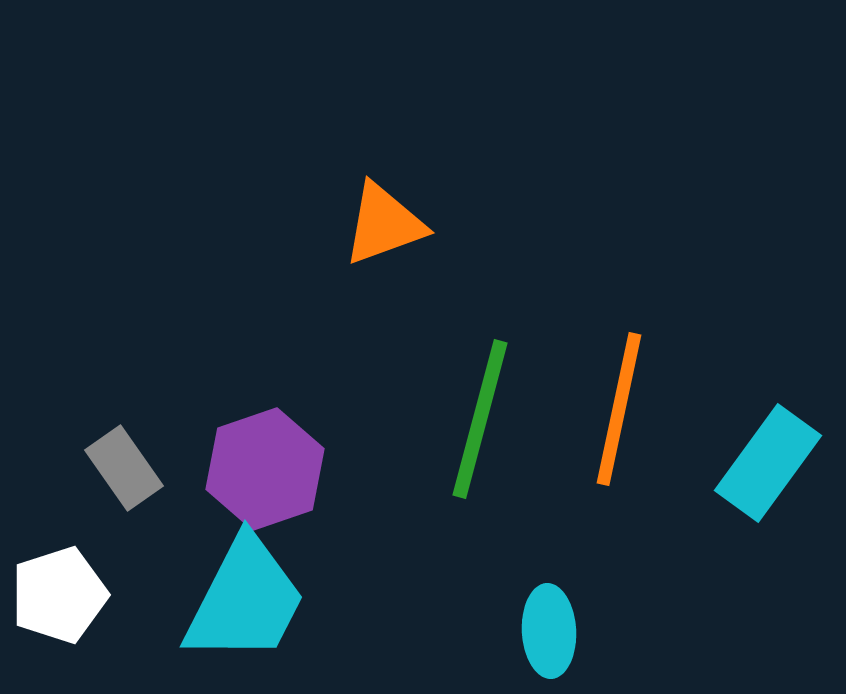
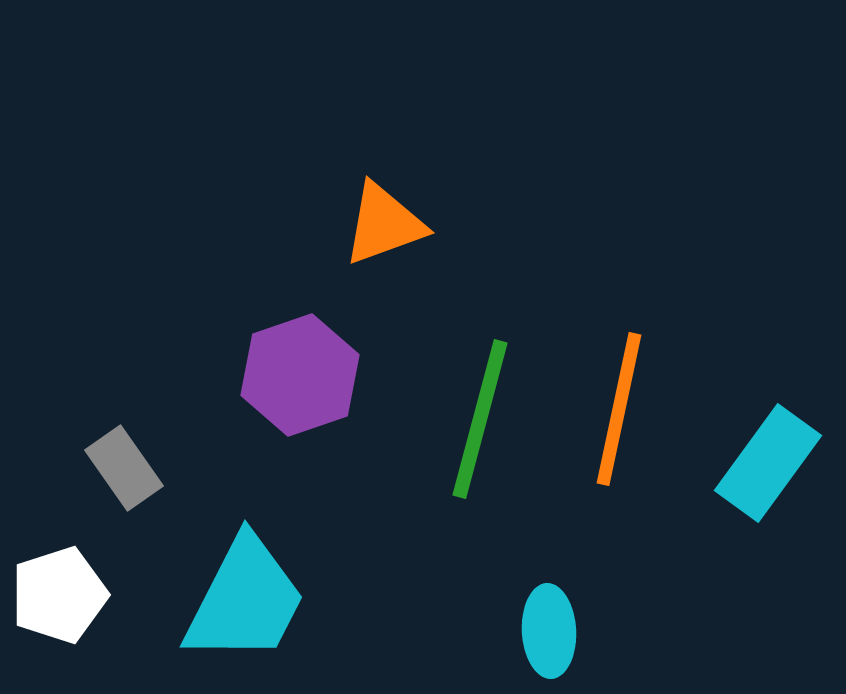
purple hexagon: moved 35 px right, 94 px up
